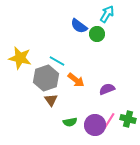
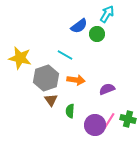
blue semicircle: rotated 72 degrees counterclockwise
cyan line: moved 8 px right, 6 px up
orange arrow: rotated 30 degrees counterclockwise
green semicircle: moved 11 px up; rotated 104 degrees clockwise
